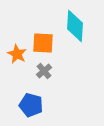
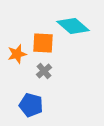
cyan diamond: moved 2 px left; rotated 52 degrees counterclockwise
orange star: rotated 30 degrees clockwise
